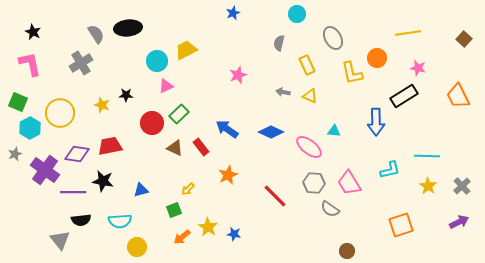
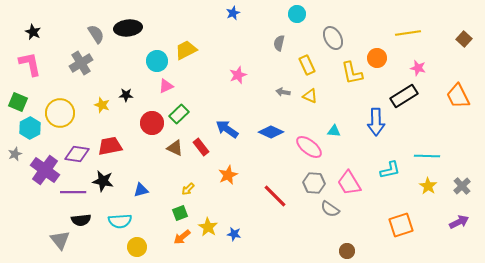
green square at (174, 210): moved 6 px right, 3 px down
